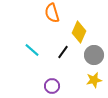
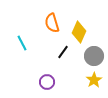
orange semicircle: moved 10 px down
cyan line: moved 10 px left, 7 px up; rotated 21 degrees clockwise
gray circle: moved 1 px down
yellow star: rotated 21 degrees counterclockwise
purple circle: moved 5 px left, 4 px up
